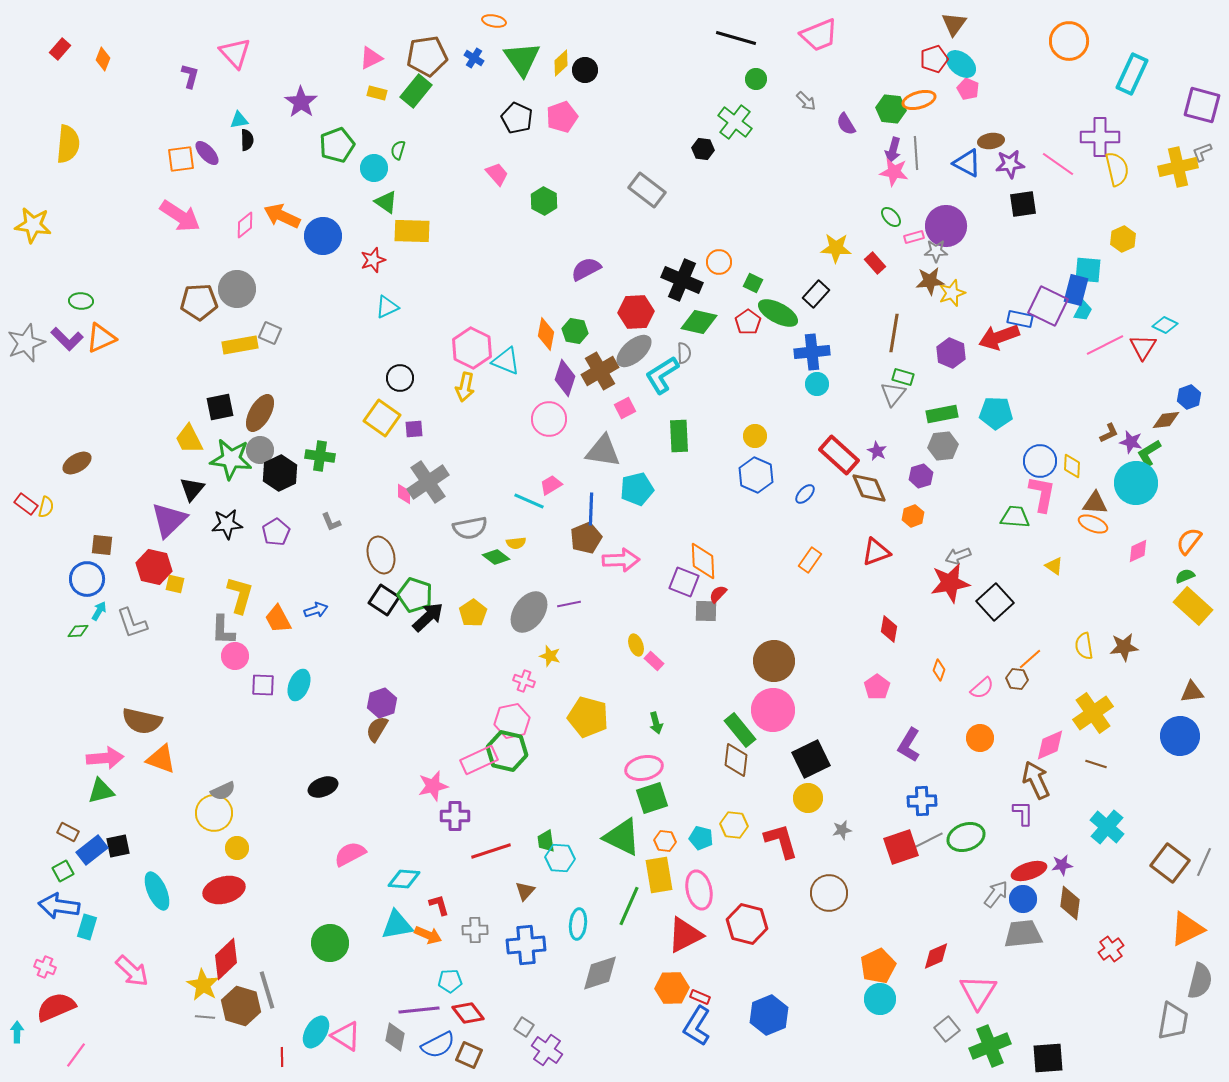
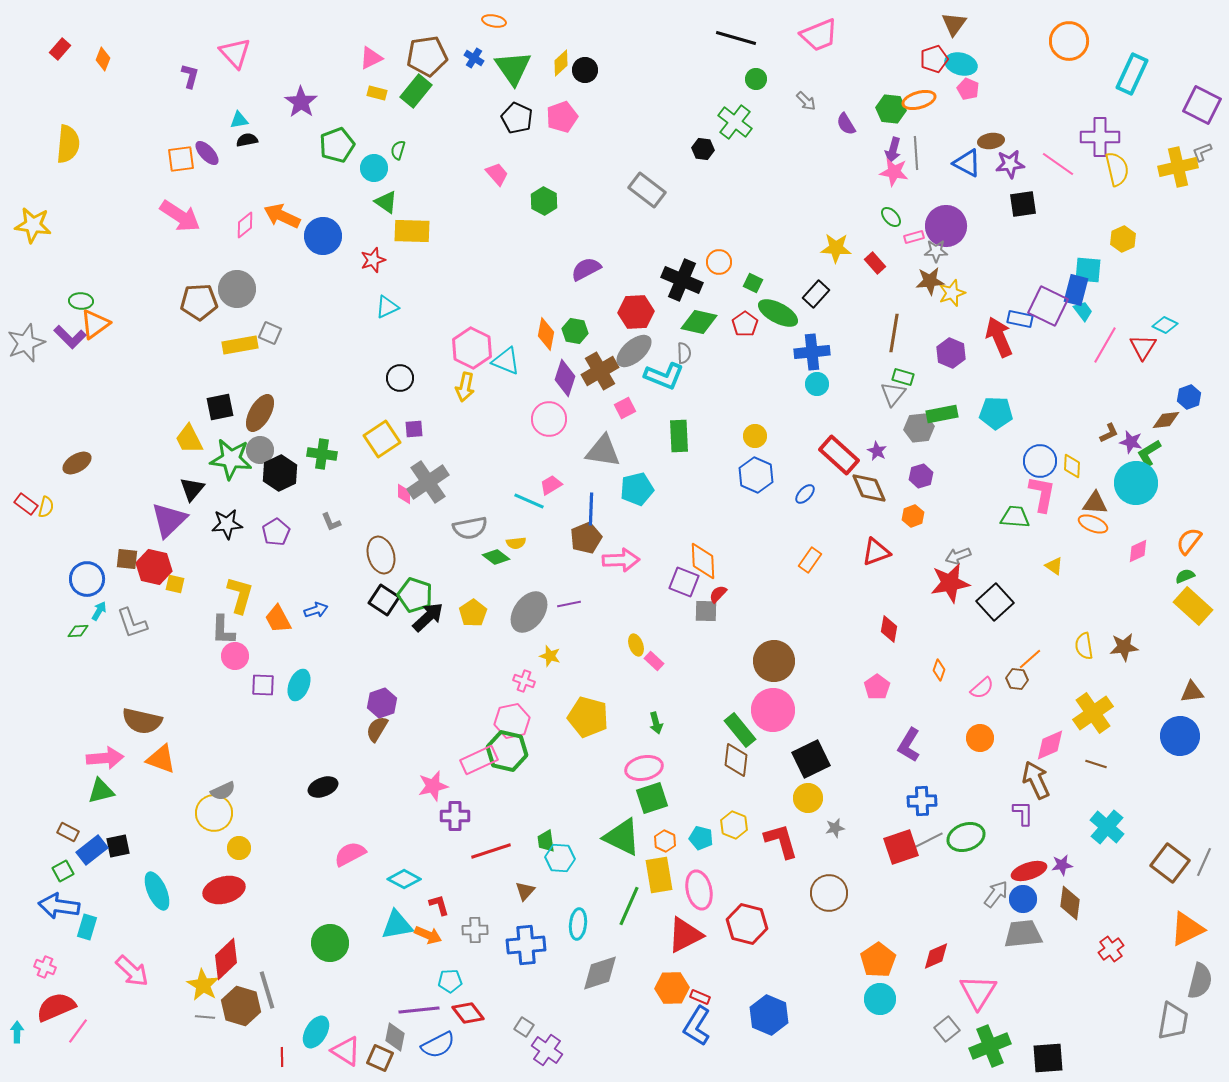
green triangle at (522, 59): moved 9 px left, 9 px down
cyan ellipse at (961, 64): rotated 24 degrees counterclockwise
purple square at (1202, 105): rotated 12 degrees clockwise
black semicircle at (247, 140): rotated 100 degrees counterclockwise
cyan trapezoid at (1083, 311): rotated 65 degrees counterclockwise
red pentagon at (748, 322): moved 3 px left, 2 px down
red arrow at (999, 337): rotated 87 degrees clockwise
orange triangle at (101, 338): moved 6 px left, 14 px up; rotated 12 degrees counterclockwise
purple L-shape at (67, 339): moved 3 px right, 2 px up
pink line at (1105, 345): rotated 33 degrees counterclockwise
cyan L-shape at (662, 375): moved 2 px right, 1 px down; rotated 126 degrees counterclockwise
yellow square at (382, 418): moved 21 px down; rotated 21 degrees clockwise
gray hexagon at (943, 446): moved 24 px left, 18 px up
green cross at (320, 456): moved 2 px right, 2 px up
brown square at (102, 545): moved 25 px right, 14 px down
yellow hexagon at (734, 825): rotated 16 degrees clockwise
gray star at (842, 830): moved 7 px left, 2 px up
orange hexagon at (665, 841): rotated 20 degrees clockwise
yellow circle at (237, 848): moved 2 px right
cyan diamond at (404, 879): rotated 24 degrees clockwise
orange pentagon at (878, 966): moved 6 px up; rotated 8 degrees counterclockwise
blue hexagon at (769, 1015): rotated 15 degrees counterclockwise
pink triangle at (346, 1036): moved 15 px down
pink line at (76, 1055): moved 2 px right, 24 px up
brown square at (469, 1055): moved 89 px left, 3 px down
